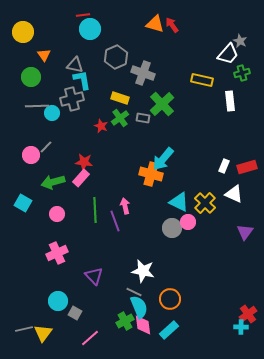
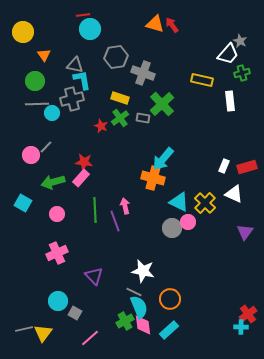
gray hexagon at (116, 57): rotated 15 degrees clockwise
green circle at (31, 77): moved 4 px right, 4 px down
gray line at (37, 106): moved 2 px up
orange cross at (151, 174): moved 2 px right, 4 px down
